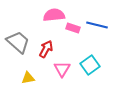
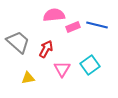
pink rectangle: moved 1 px up; rotated 40 degrees counterclockwise
